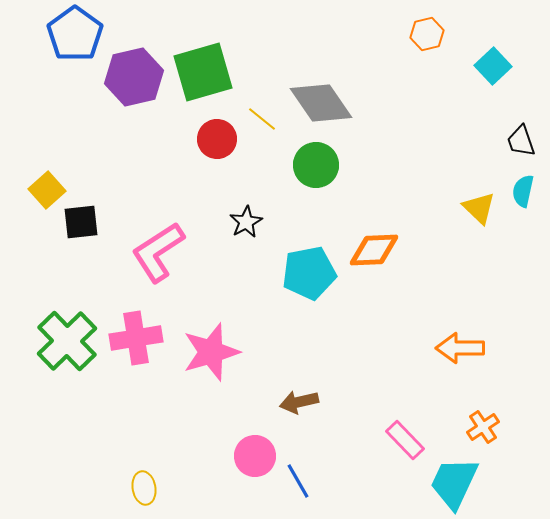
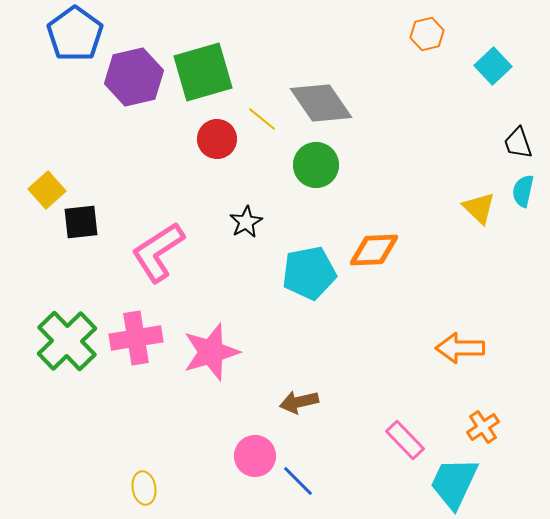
black trapezoid: moved 3 px left, 2 px down
blue line: rotated 15 degrees counterclockwise
